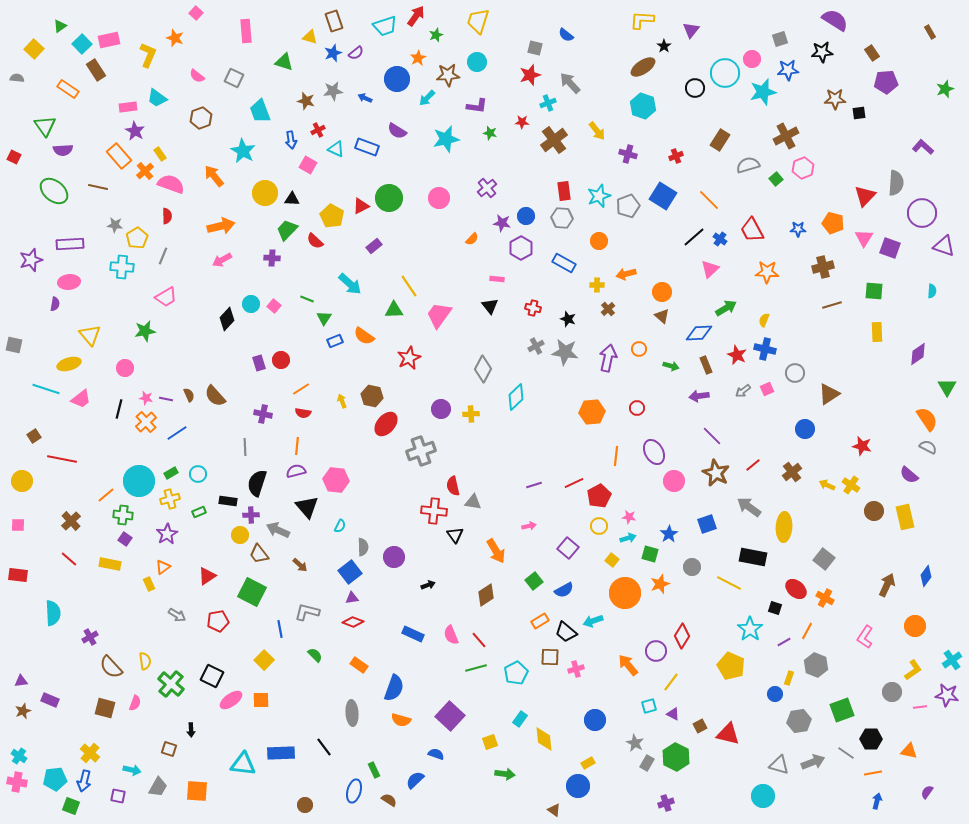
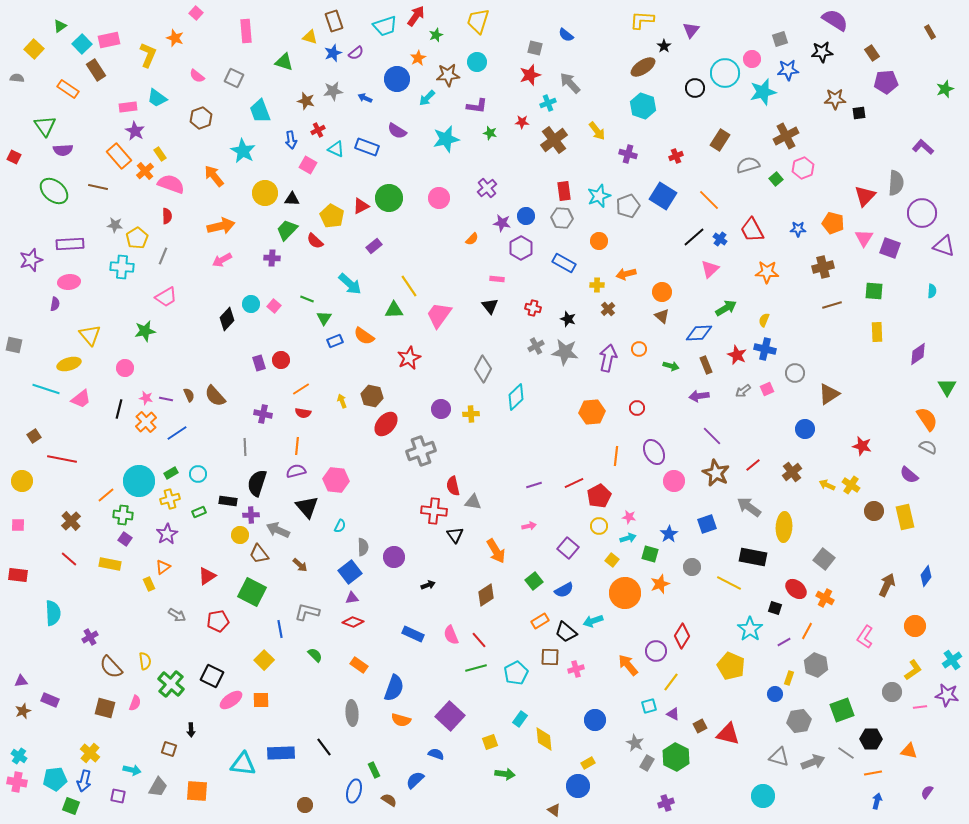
gray triangle at (779, 765): moved 8 px up
